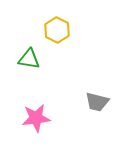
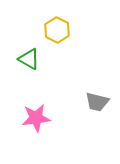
green triangle: rotated 20 degrees clockwise
